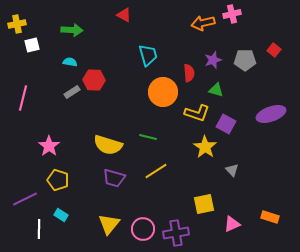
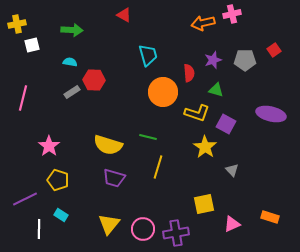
red square: rotated 16 degrees clockwise
purple ellipse: rotated 32 degrees clockwise
yellow line: moved 2 px right, 4 px up; rotated 40 degrees counterclockwise
